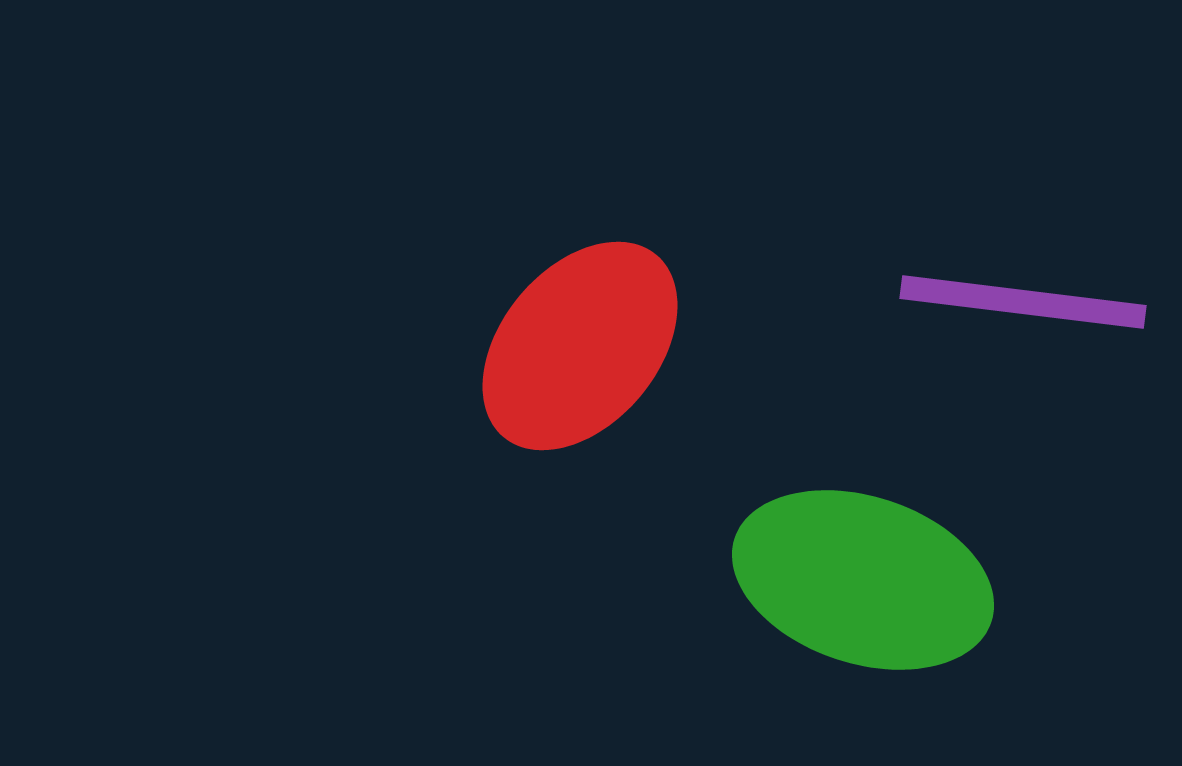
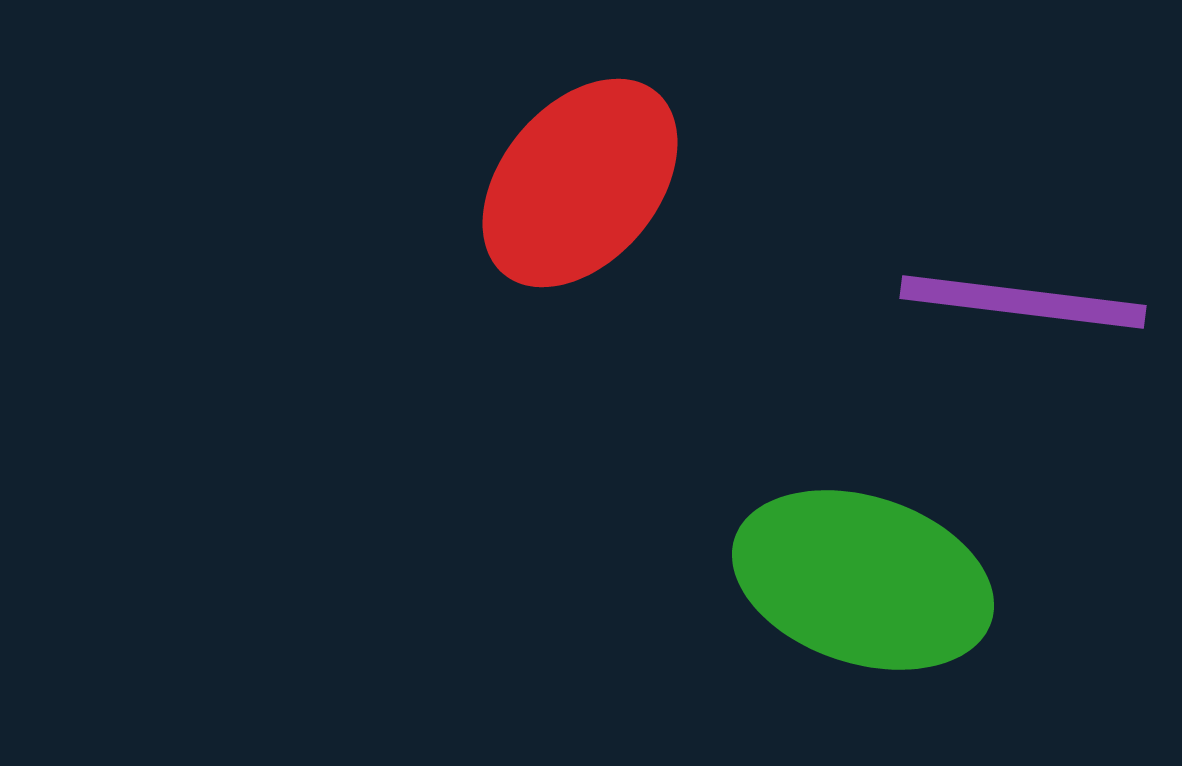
red ellipse: moved 163 px up
